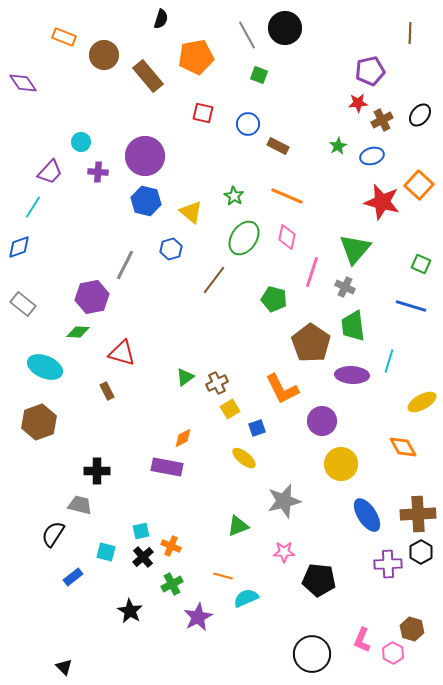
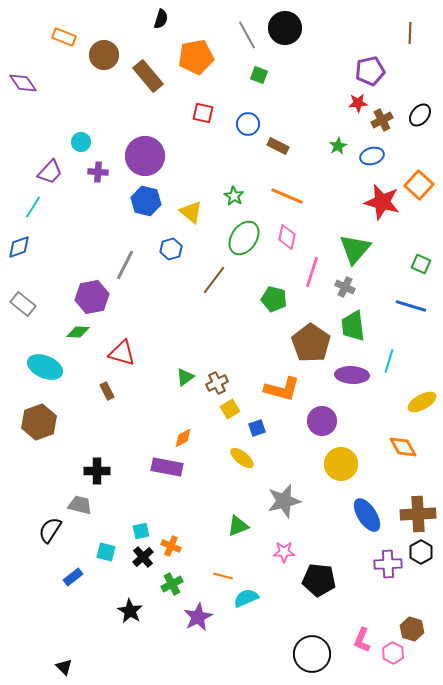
orange L-shape at (282, 389): rotated 48 degrees counterclockwise
yellow ellipse at (244, 458): moved 2 px left
black semicircle at (53, 534): moved 3 px left, 4 px up
